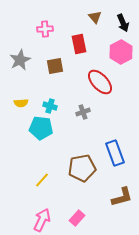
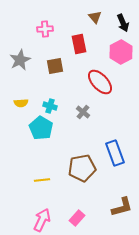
gray cross: rotated 32 degrees counterclockwise
cyan pentagon: rotated 25 degrees clockwise
yellow line: rotated 42 degrees clockwise
brown L-shape: moved 10 px down
